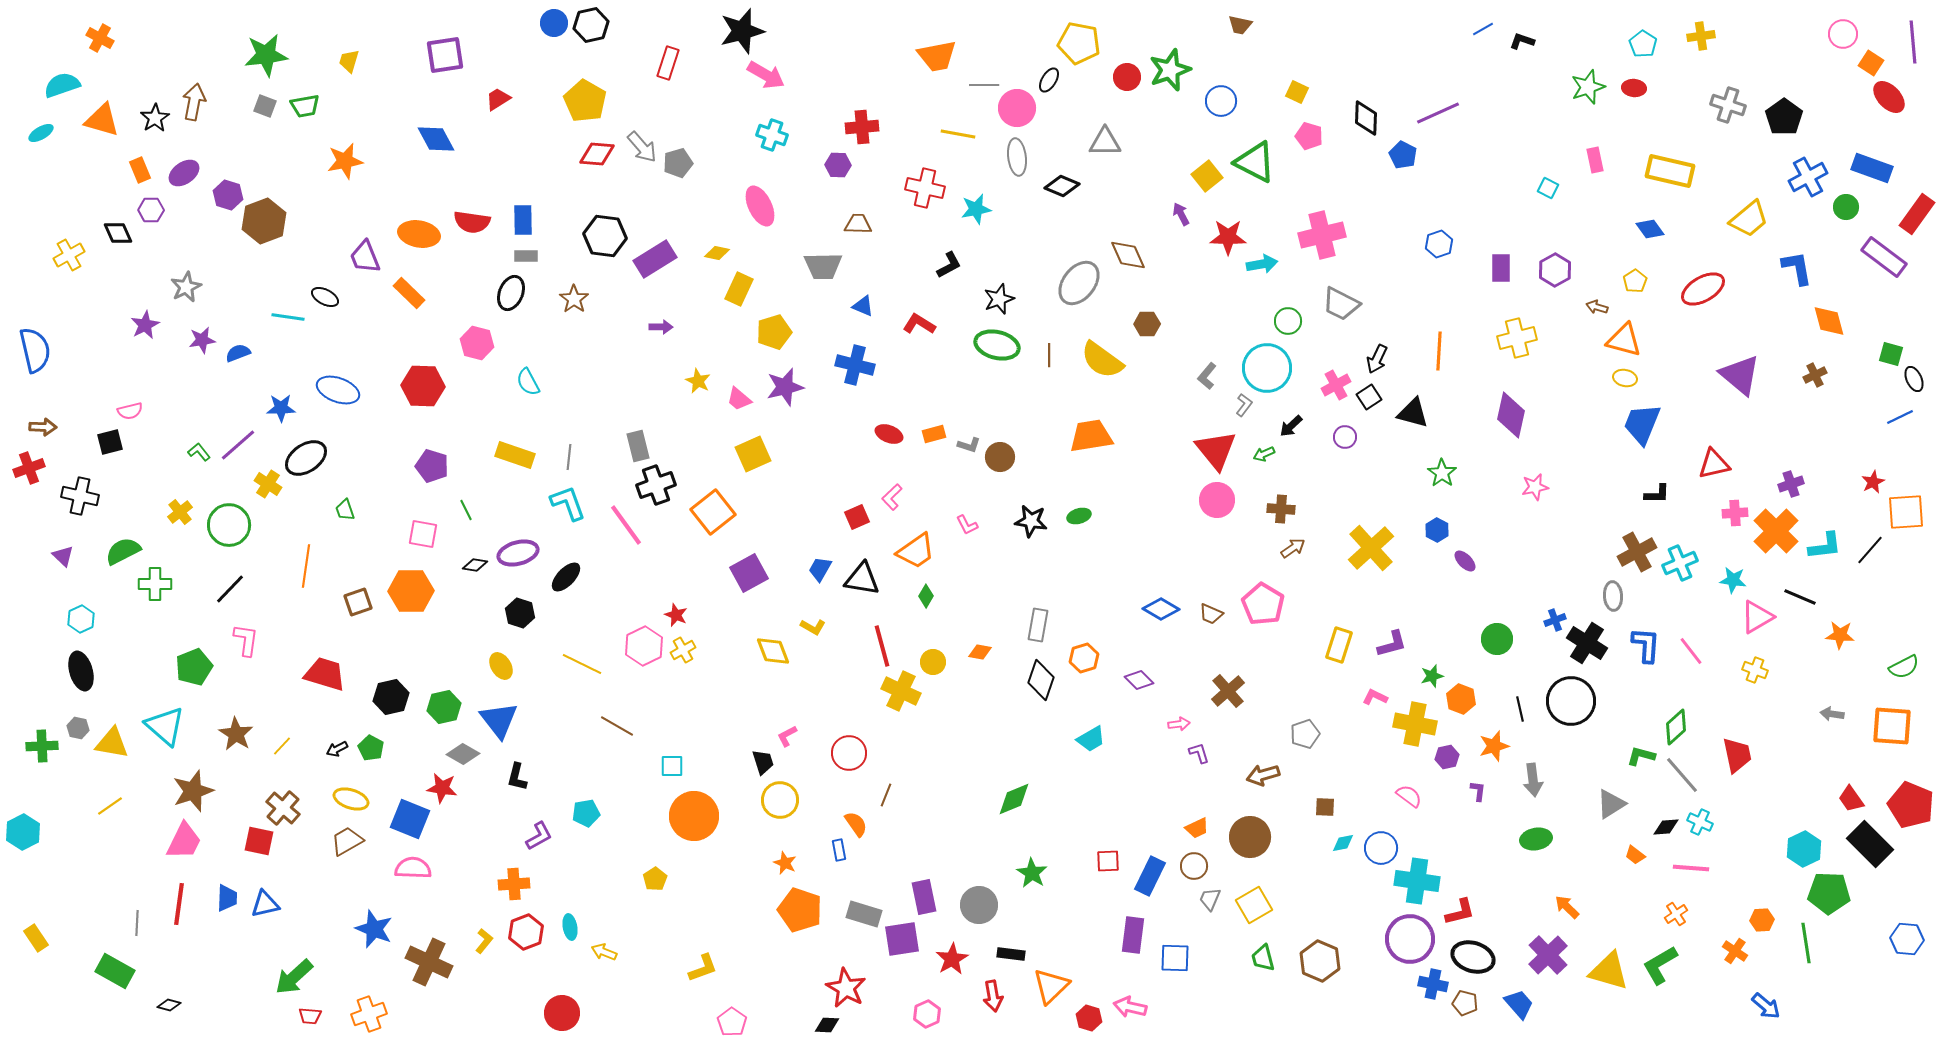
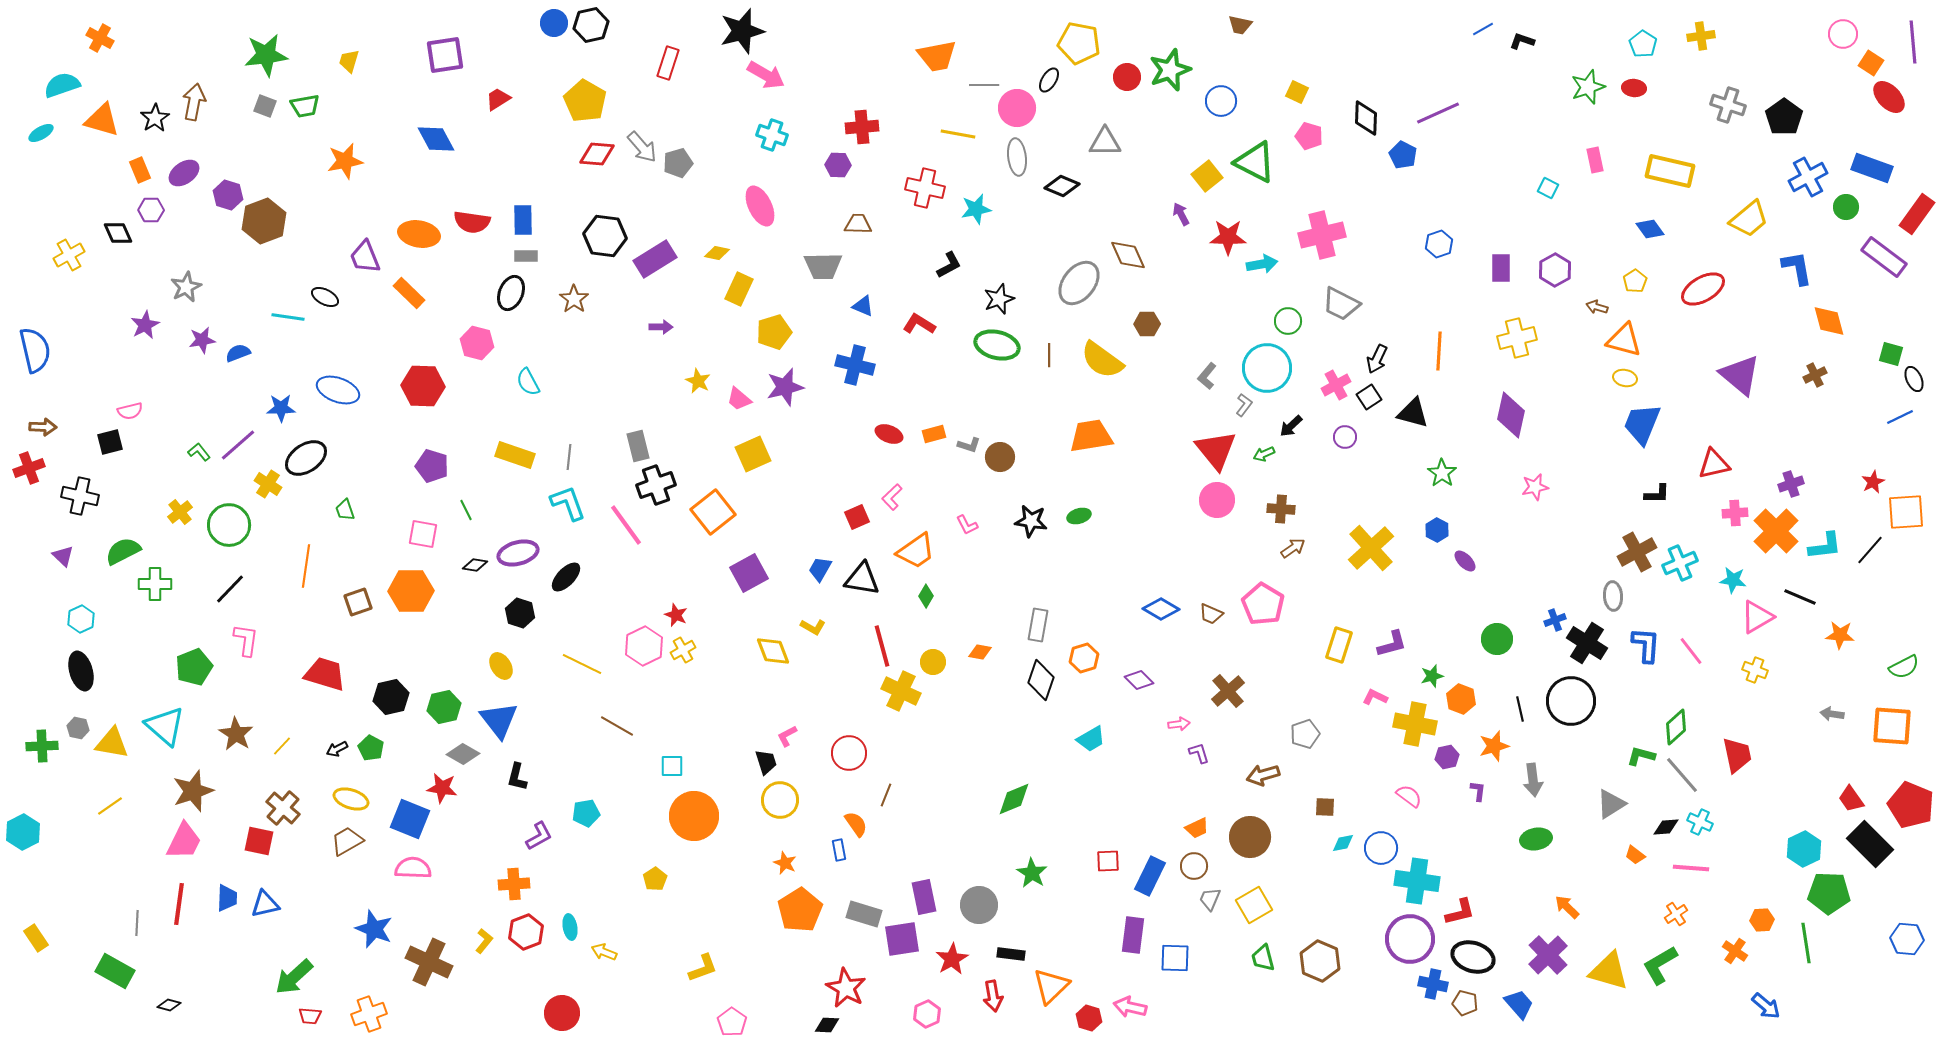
black trapezoid at (763, 762): moved 3 px right
orange pentagon at (800, 910): rotated 21 degrees clockwise
